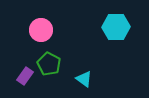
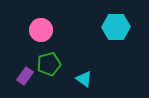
green pentagon: rotated 30 degrees clockwise
